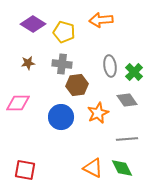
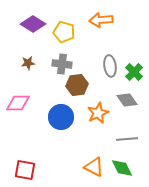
orange triangle: moved 1 px right, 1 px up
